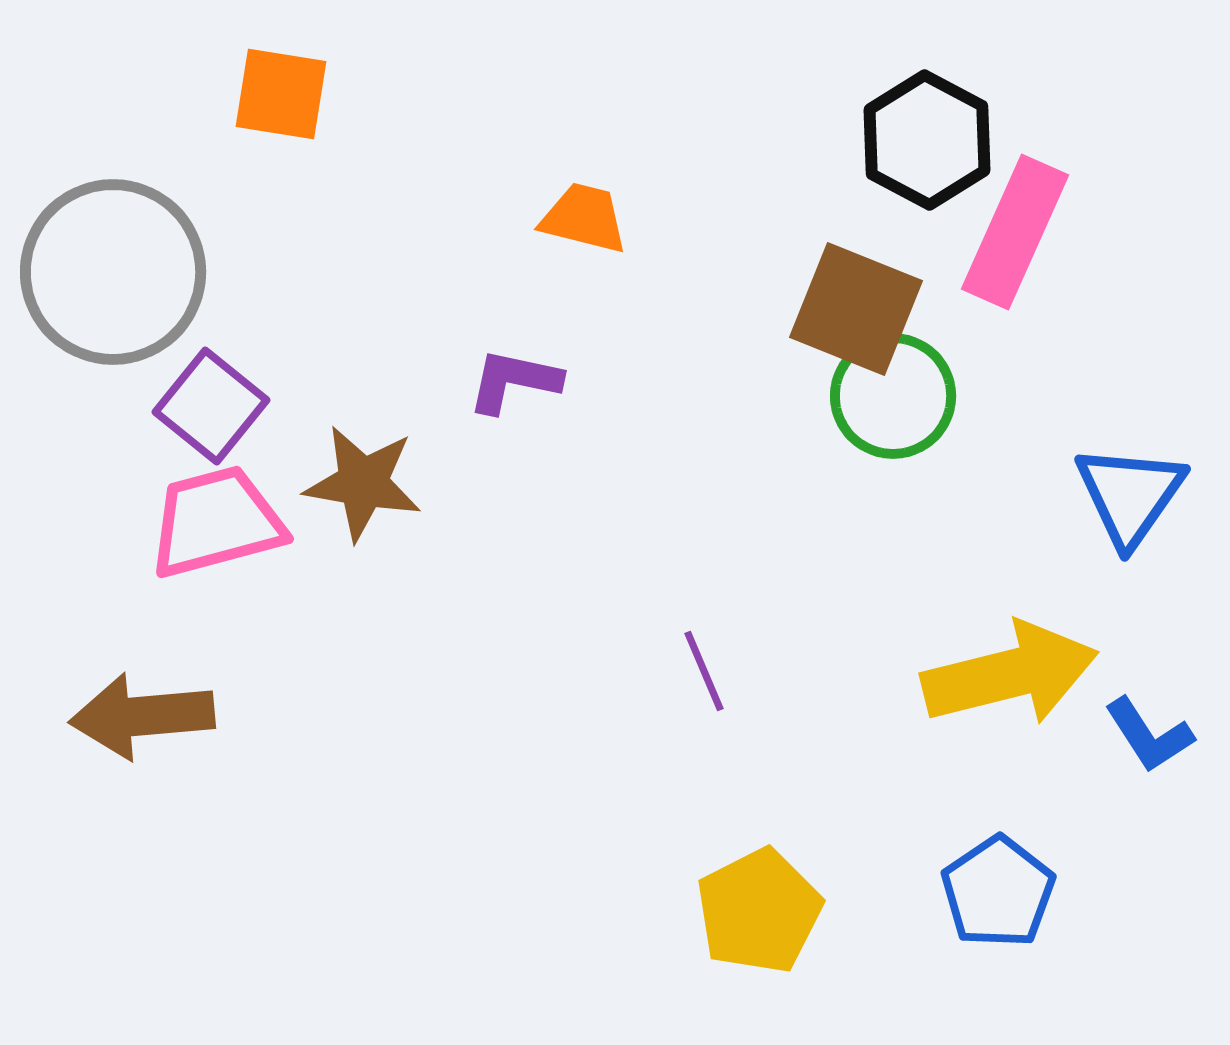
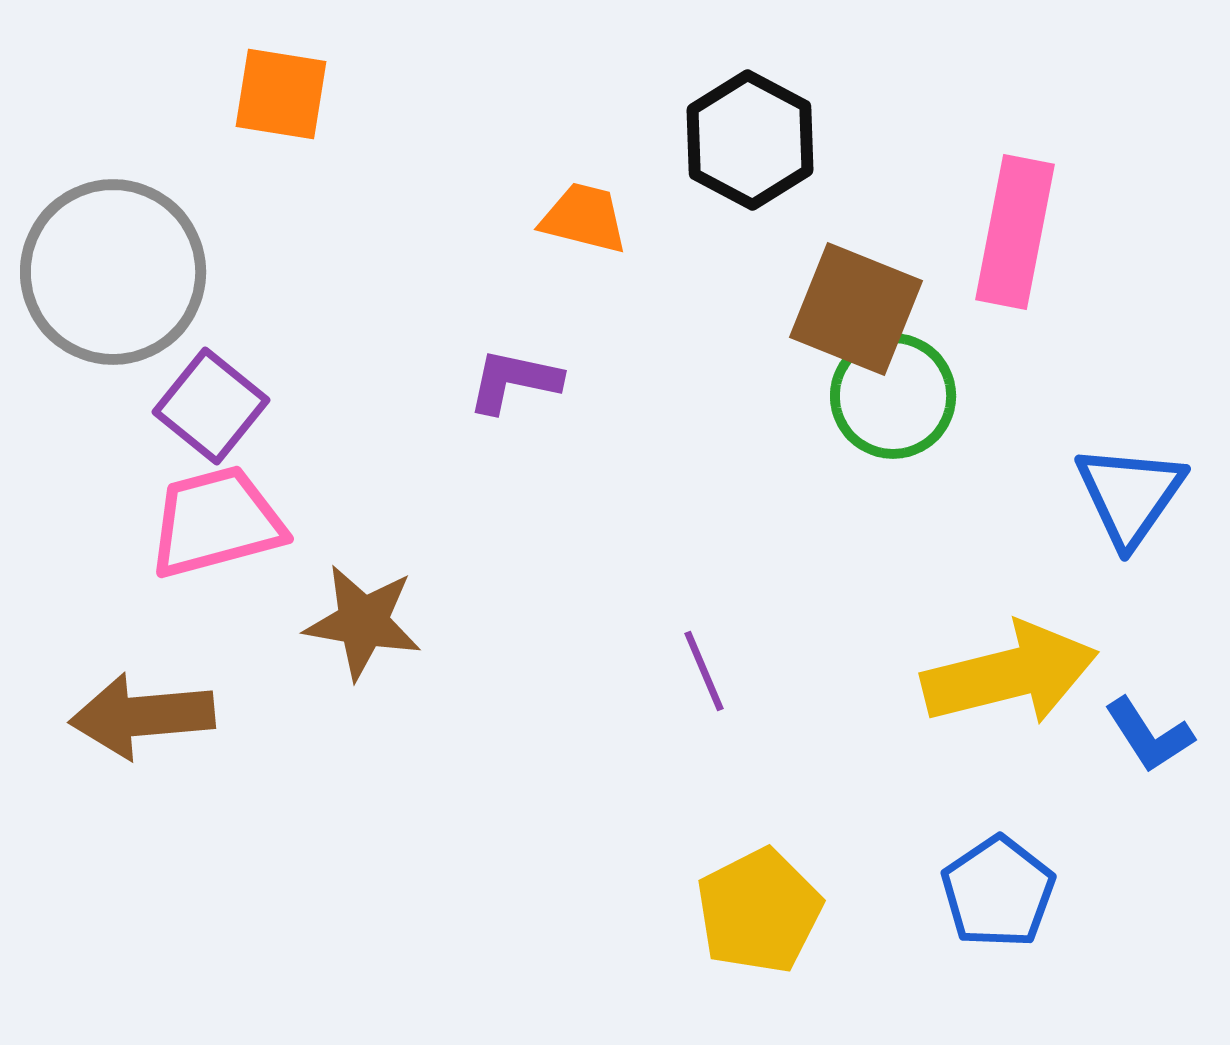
black hexagon: moved 177 px left
pink rectangle: rotated 13 degrees counterclockwise
brown star: moved 139 px down
